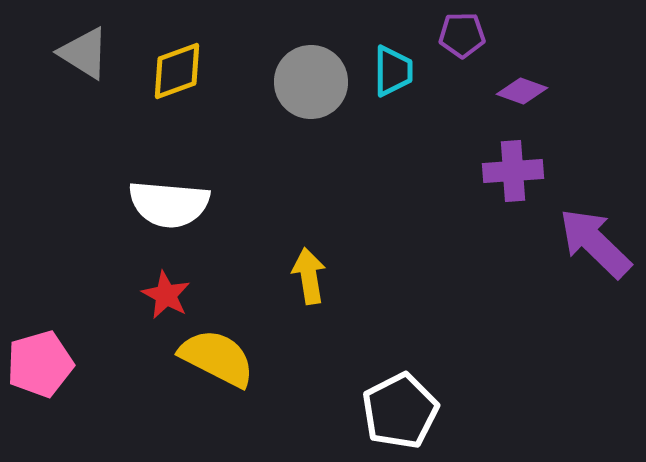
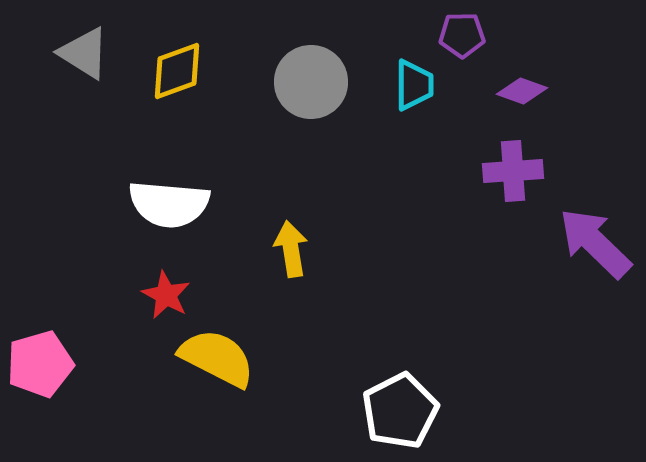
cyan trapezoid: moved 21 px right, 14 px down
yellow arrow: moved 18 px left, 27 px up
